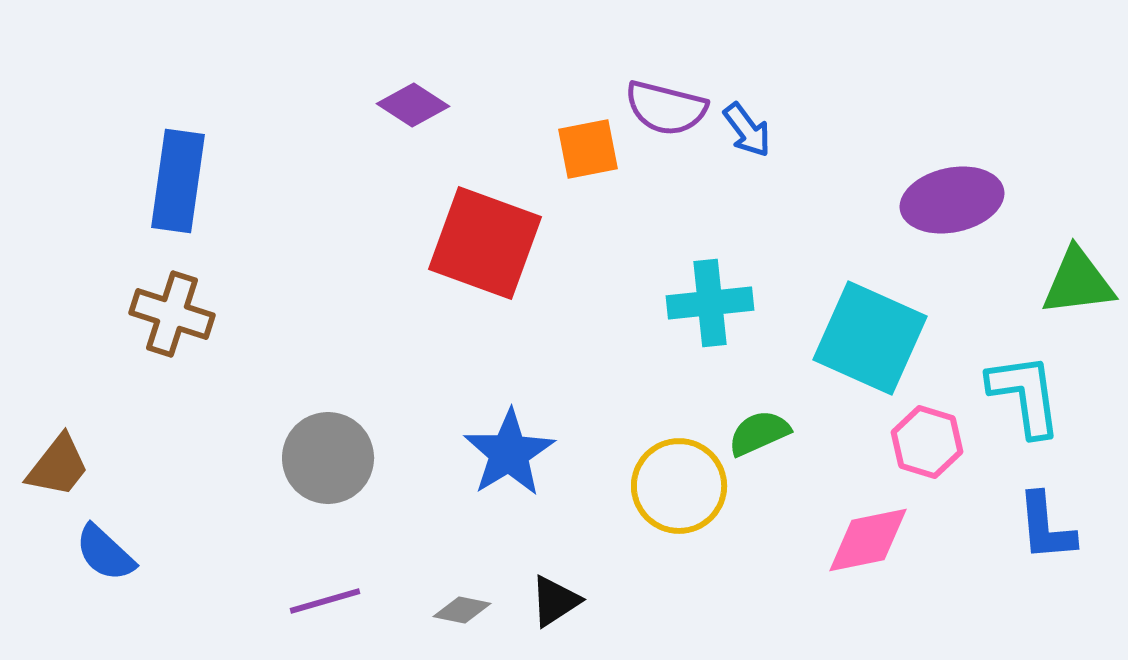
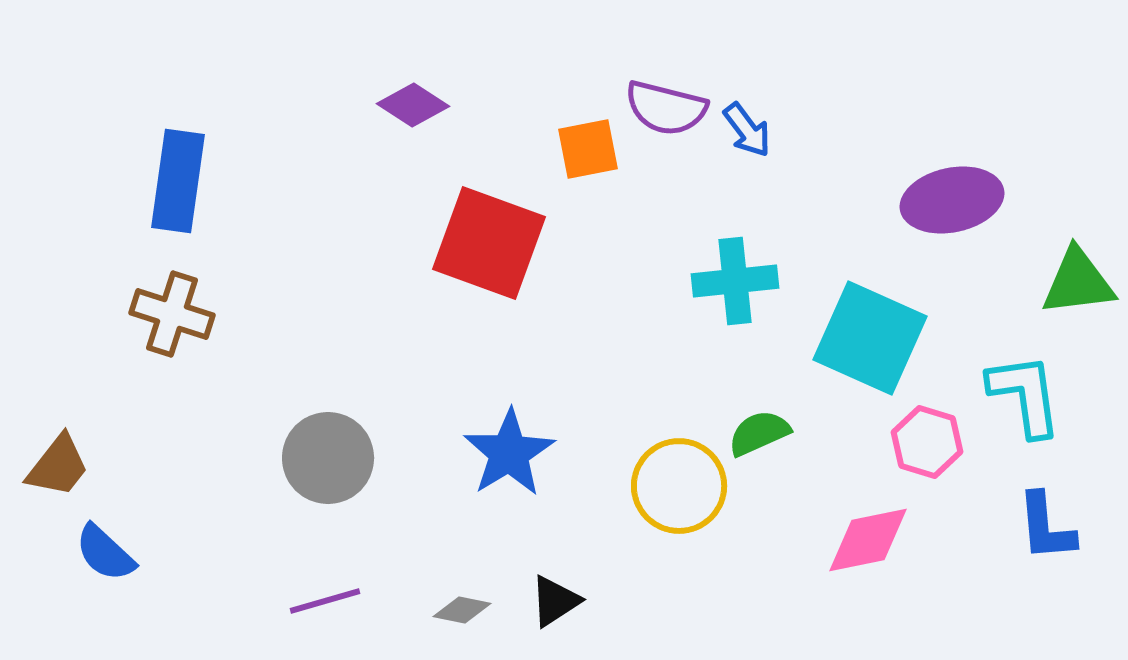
red square: moved 4 px right
cyan cross: moved 25 px right, 22 px up
